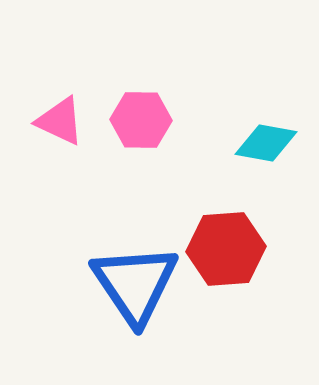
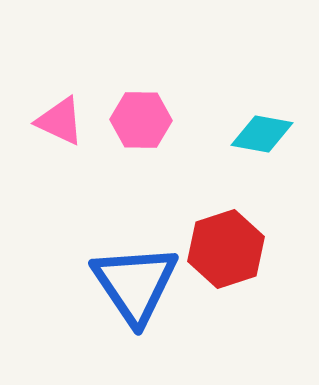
cyan diamond: moved 4 px left, 9 px up
red hexagon: rotated 14 degrees counterclockwise
